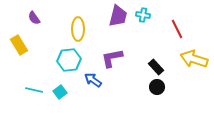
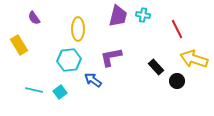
purple L-shape: moved 1 px left, 1 px up
black circle: moved 20 px right, 6 px up
